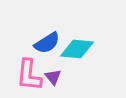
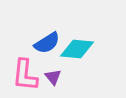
pink L-shape: moved 4 px left
